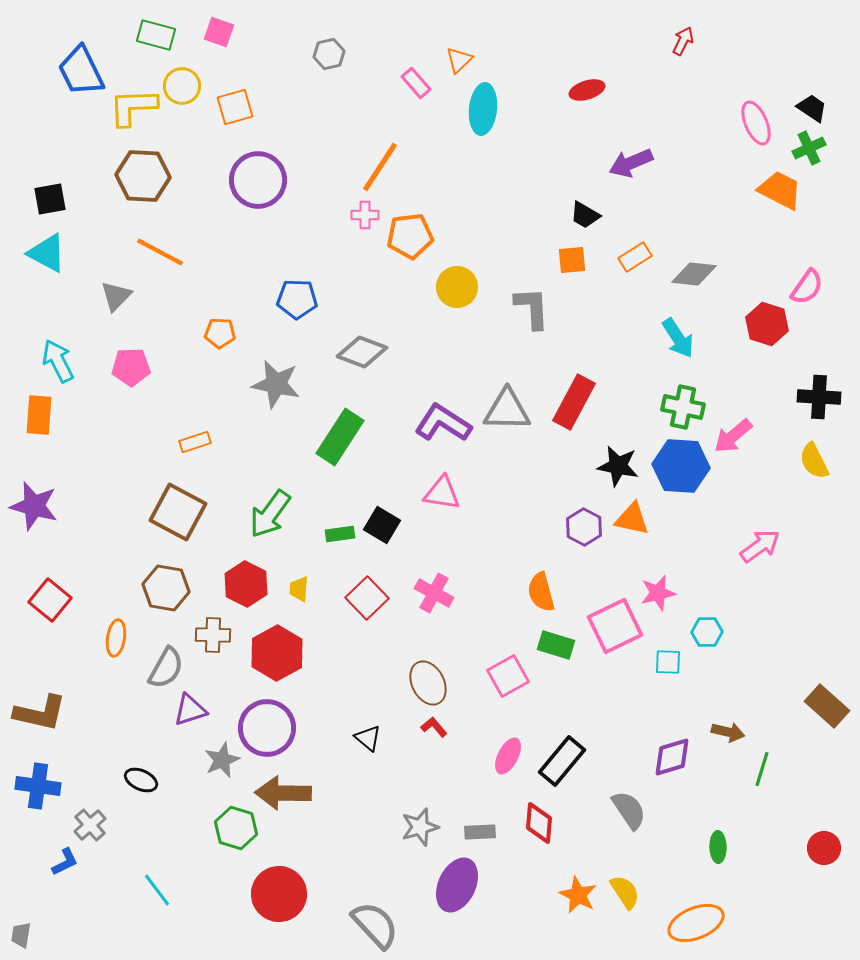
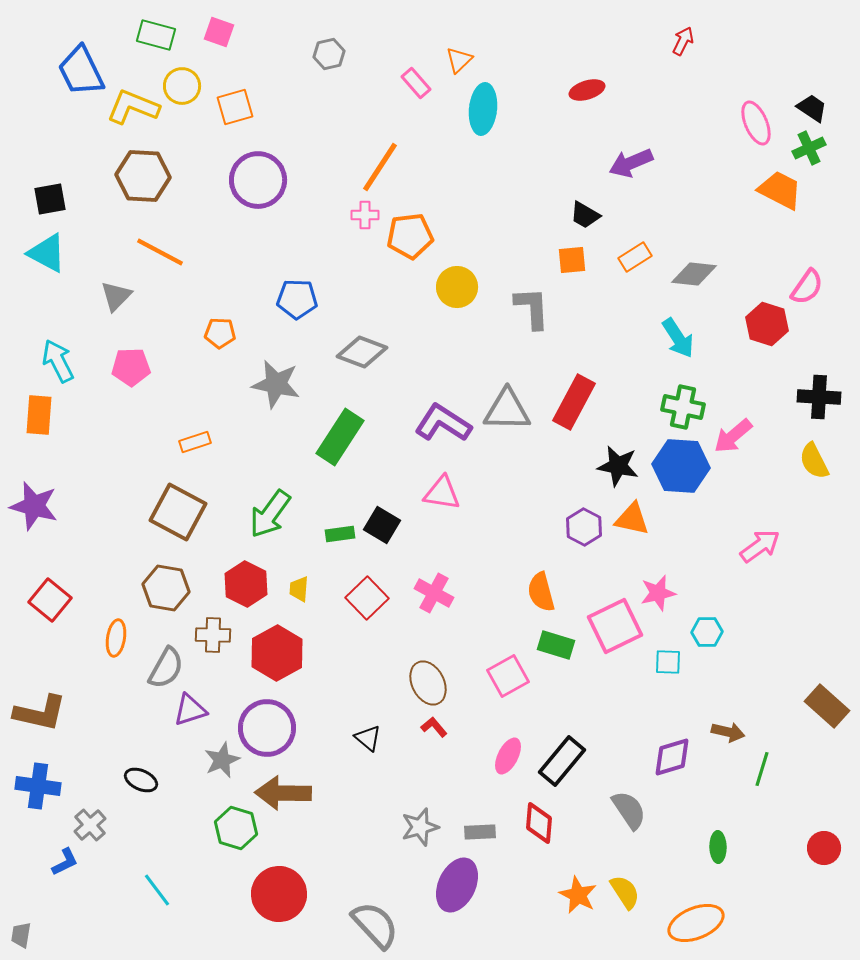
yellow L-shape at (133, 107): rotated 24 degrees clockwise
